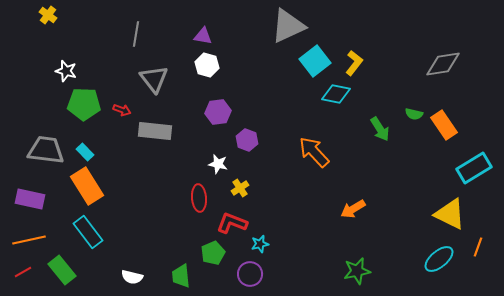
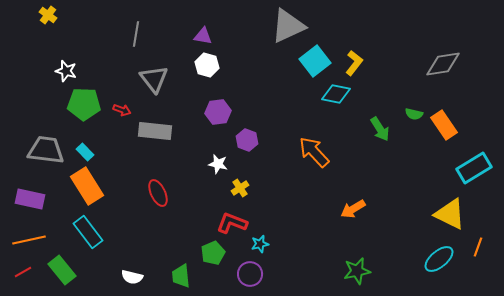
red ellipse at (199, 198): moved 41 px left, 5 px up; rotated 20 degrees counterclockwise
